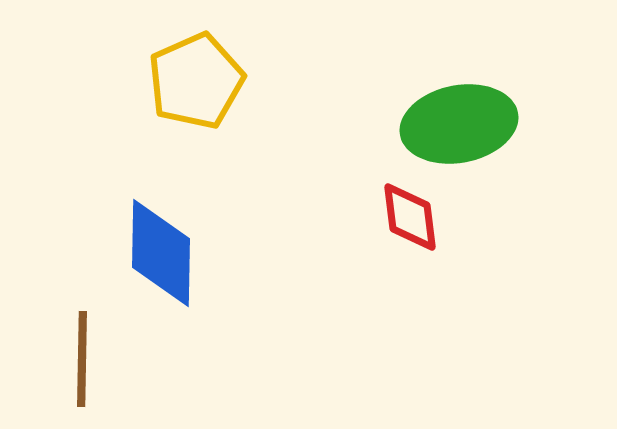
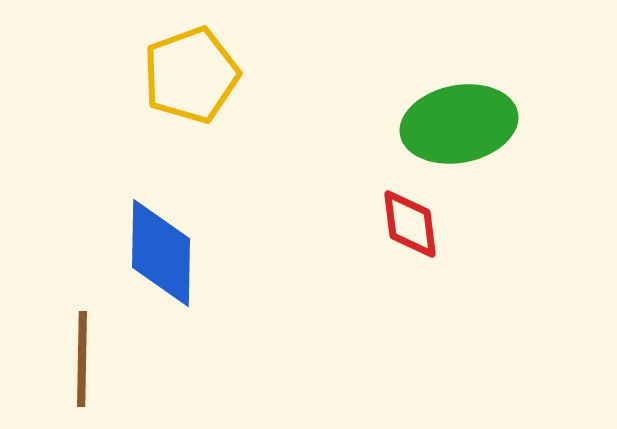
yellow pentagon: moved 5 px left, 6 px up; rotated 4 degrees clockwise
red diamond: moved 7 px down
